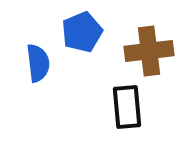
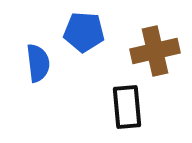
blue pentagon: moved 2 px right; rotated 27 degrees clockwise
brown cross: moved 6 px right; rotated 6 degrees counterclockwise
